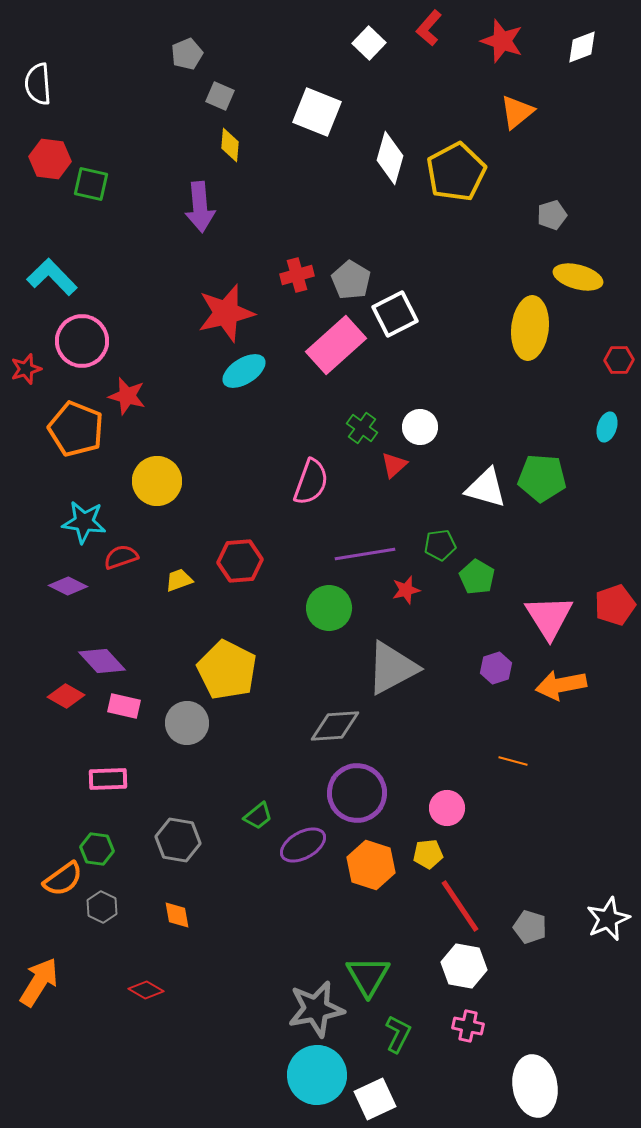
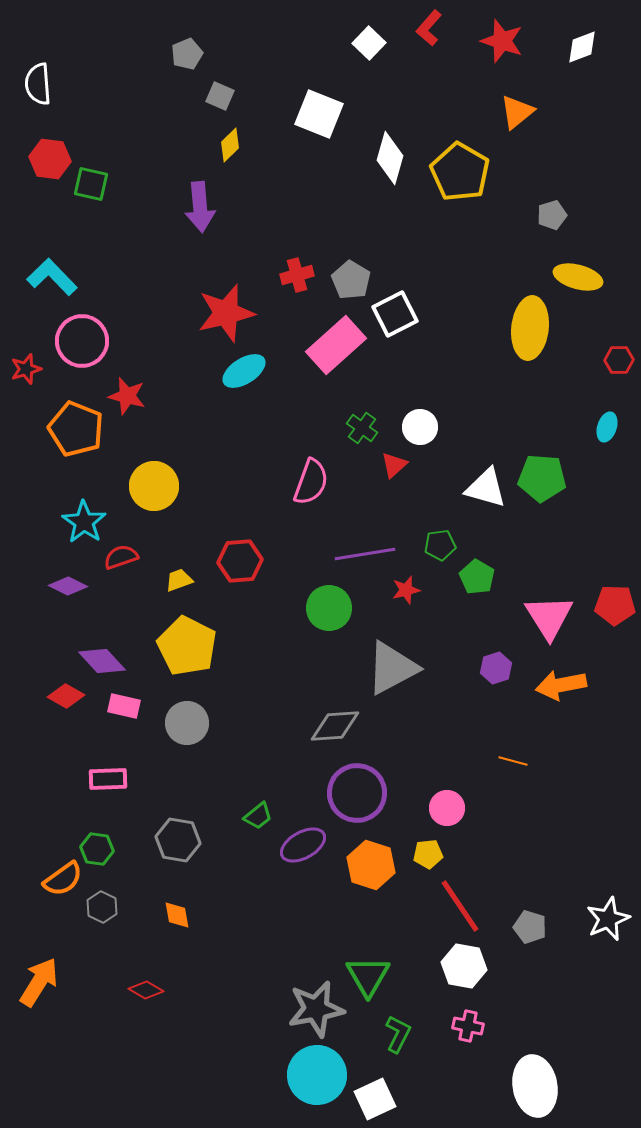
white square at (317, 112): moved 2 px right, 2 px down
yellow diamond at (230, 145): rotated 40 degrees clockwise
yellow pentagon at (456, 172): moved 4 px right; rotated 14 degrees counterclockwise
yellow circle at (157, 481): moved 3 px left, 5 px down
cyan star at (84, 522): rotated 27 degrees clockwise
red pentagon at (615, 605): rotated 21 degrees clockwise
yellow pentagon at (227, 670): moved 40 px left, 24 px up
